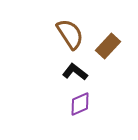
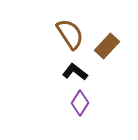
brown rectangle: moved 1 px left
purple diamond: moved 1 px up; rotated 35 degrees counterclockwise
